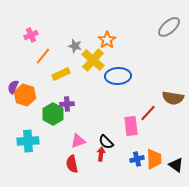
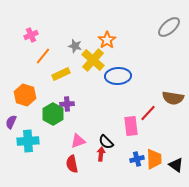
purple semicircle: moved 2 px left, 35 px down
